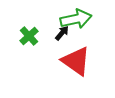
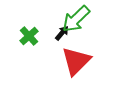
green arrow: rotated 148 degrees clockwise
red triangle: rotated 40 degrees clockwise
